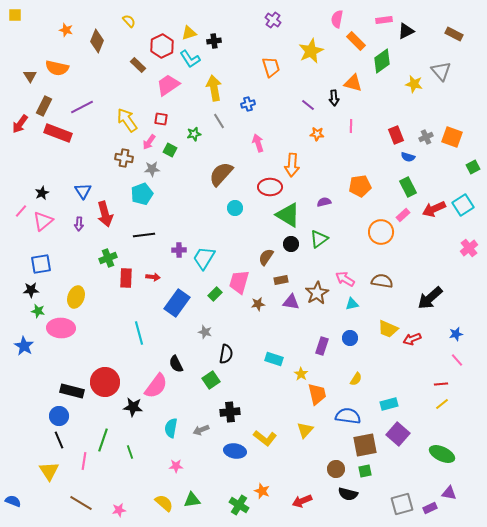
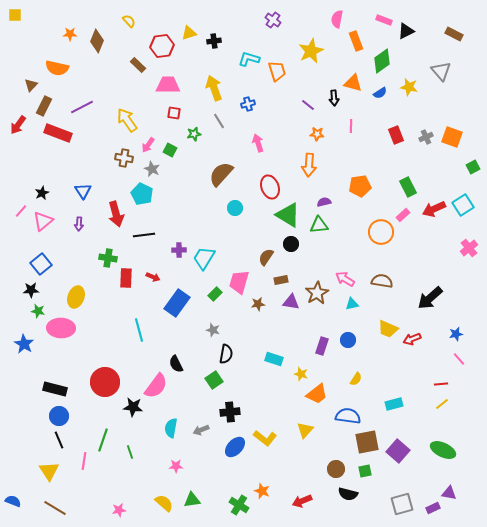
pink rectangle at (384, 20): rotated 28 degrees clockwise
orange star at (66, 30): moved 4 px right, 4 px down; rotated 16 degrees counterclockwise
orange rectangle at (356, 41): rotated 24 degrees clockwise
red hexagon at (162, 46): rotated 20 degrees clockwise
cyan L-shape at (190, 59): moved 59 px right; rotated 140 degrees clockwise
orange trapezoid at (271, 67): moved 6 px right, 4 px down
brown triangle at (30, 76): moved 1 px right, 9 px down; rotated 16 degrees clockwise
yellow star at (414, 84): moved 5 px left, 3 px down
pink trapezoid at (168, 85): rotated 35 degrees clockwise
yellow arrow at (214, 88): rotated 10 degrees counterclockwise
red square at (161, 119): moved 13 px right, 6 px up
red arrow at (20, 124): moved 2 px left, 1 px down
pink arrow at (149, 142): moved 1 px left, 3 px down
blue semicircle at (408, 157): moved 28 px left, 64 px up; rotated 48 degrees counterclockwise
orange arrow at (292, 165): moved 17 px right
gray star at (152, 169): rotated 28 degrees clockwise
red ellipse at (270, 187): rotated 70 degrees clockwise
cyan pentagon at (142, 194): rotated 25 degrees counterclockwise
red arrow at (105, 214): moved 11 px right
green triangle at (319, 239): moved 14 px up; rotated 30 degrees clockwise
green cross at (108, 258): rotated 30 degrees clockwise
blue square at (41, 264): rotated 30 degrees counterclockwise
red arrow at (153, 277): rotated 16 degrees clockwise
gray star at (205, 332): moved 8 px right, 2 px up
cyan line at (139, 333): moved 3 px up
blue circle at (350, 338): moved 2 px left, 2 px down
blue star at (24, 346): moved 2 px up
pink line at (457, 360): moved 2 px right, 1 px up
yellow star at (301, 374): rotated 16 degrees counterclockwise
green square at (211, 380): moved 3 px right
black rectangle at (72, 391): moved 17 px left, 2 px up
orange trapezoid at (317, 394): rotated 65 degrees clockwise
cyan rectangle at (389, 404): moved 5 px right
purple square at (398, 434): moved 17 px down
brown square at (365, 445): moved 2 px right, 3 px up
blue ellipse at (235, 451): moved 4 px up; rotated 55 degrees counterclockwise
green ellipse at (442, 454): moved 1 px right, 4 px up
brown line at (81, 503): moved 26 px left, 5 px down
purple rectangle at (430, 508): moved 3 px right
